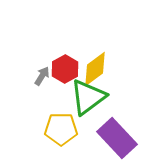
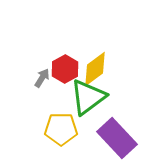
gray arrow: moved 2 px down
